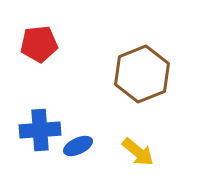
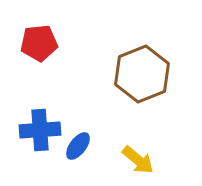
red pentagon: moved 1 px up
blue ellipse: rotated 28 degrees counterclockwise
yellow arrow: moved 8 px down
